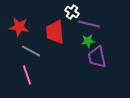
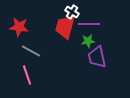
purple line: rotated 15 degrees counterclockwise
red trapezoid: moved 10 px right, 5 px up; rotated 20 degrees clockwise
